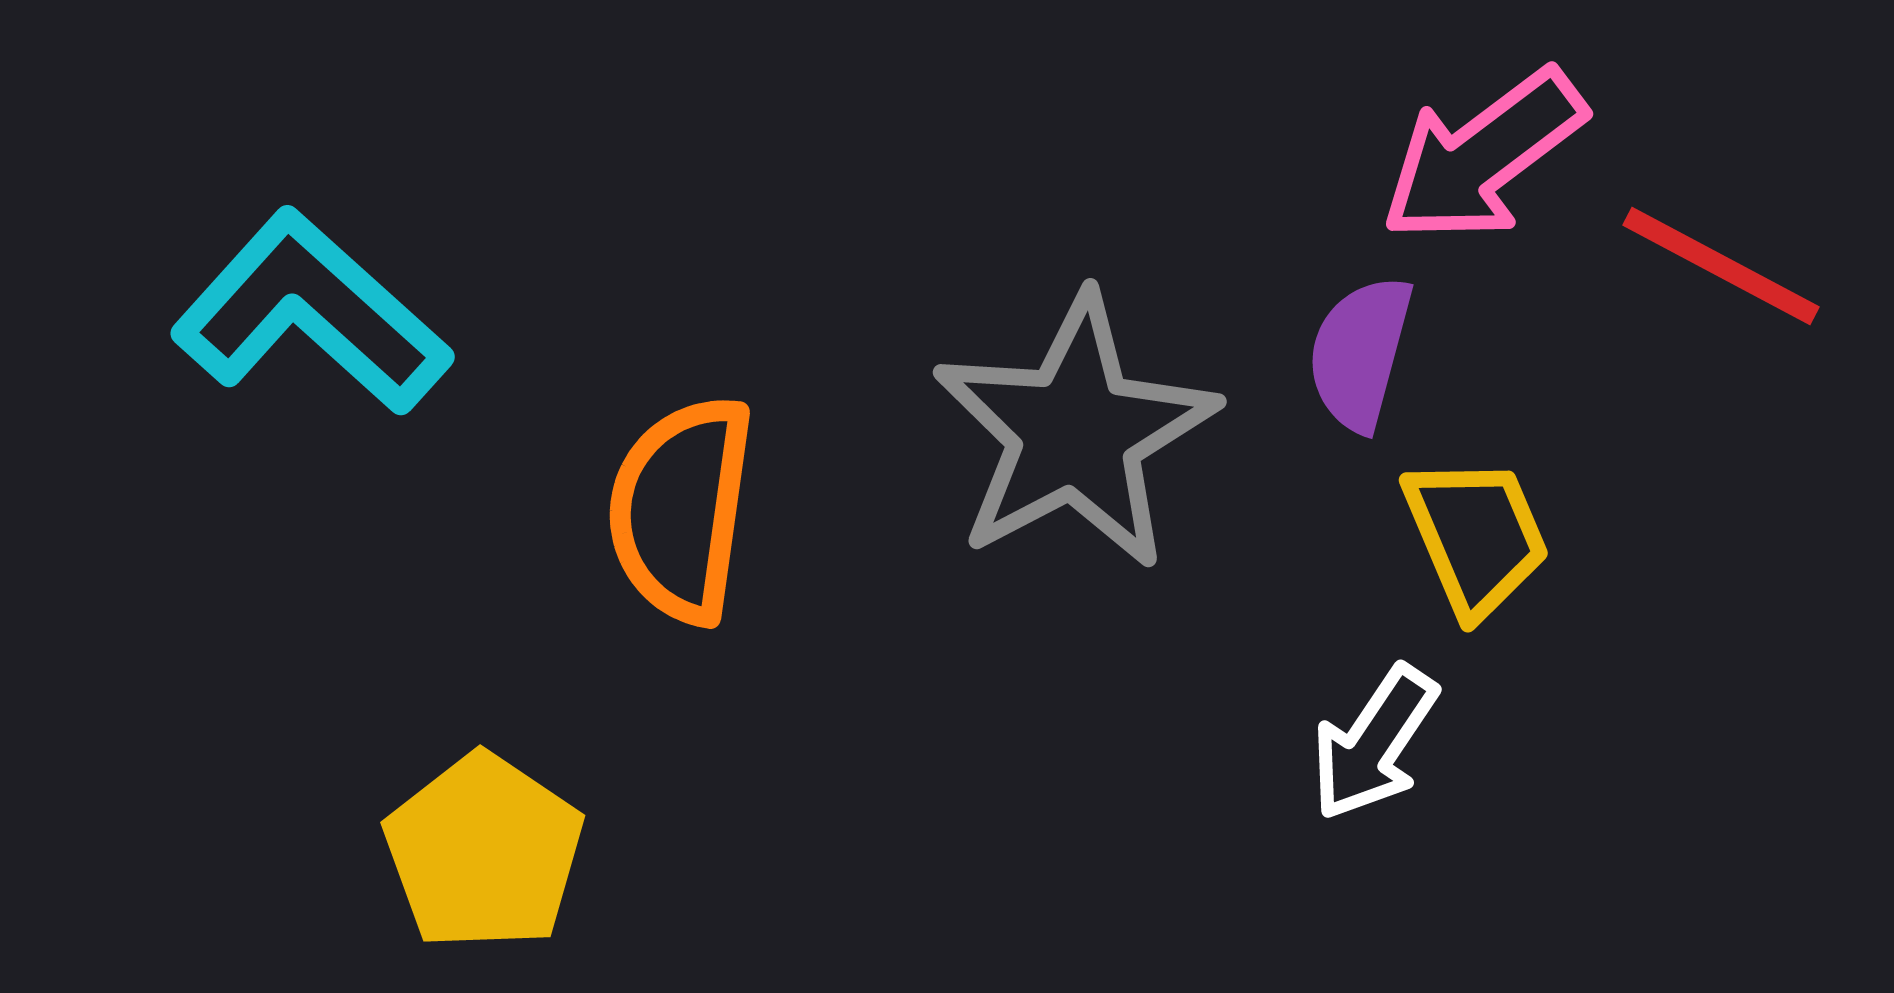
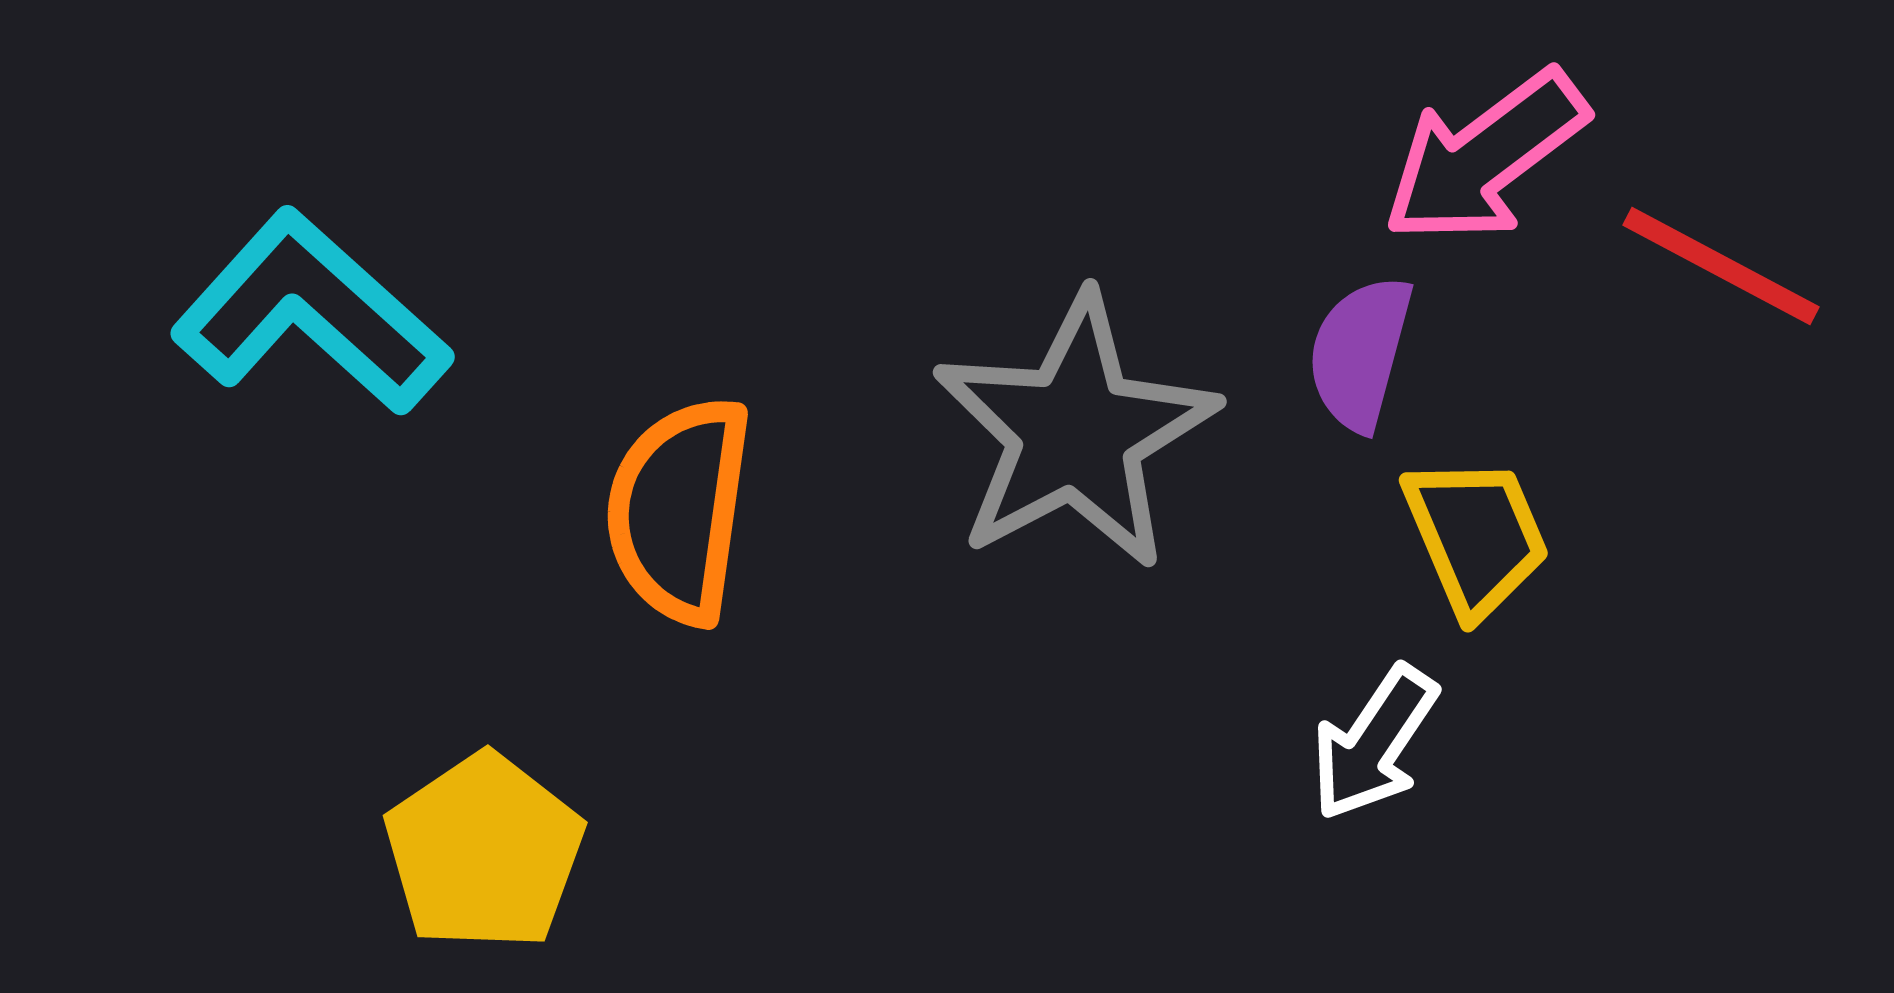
pink arrow: moved 2 px right, 1 px down
orange semicircle: moved 2 px left, 1 px down
yellow pentagon: rotated 4 degrees clockwise
